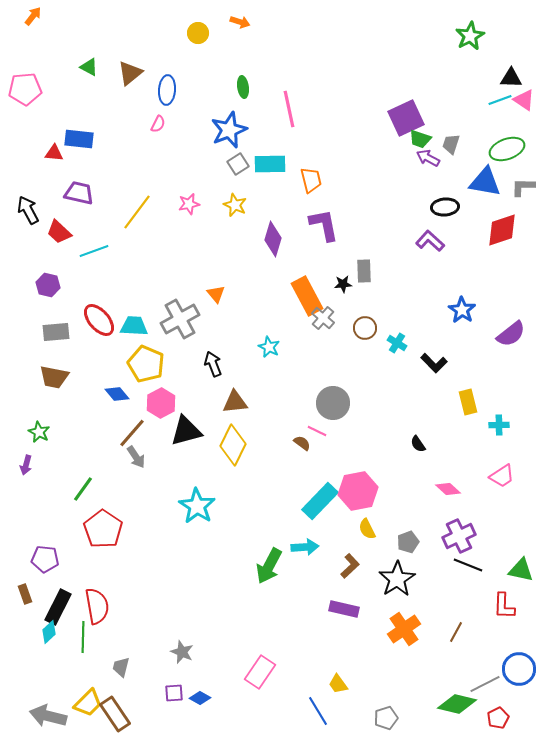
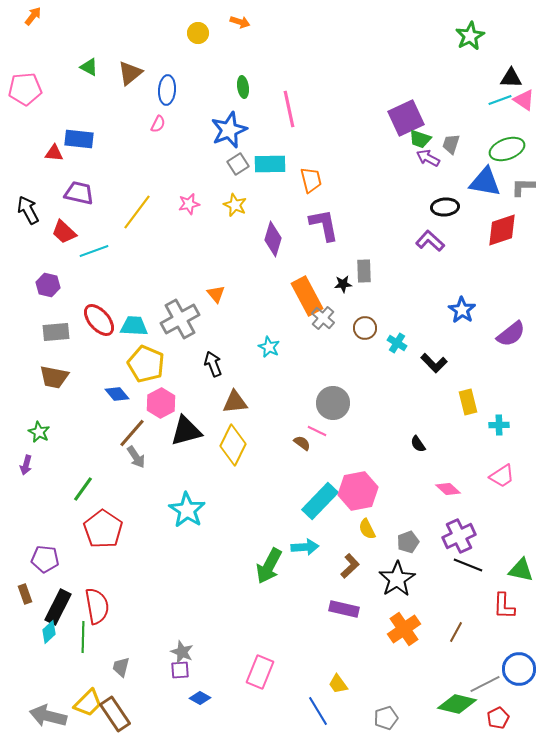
red trapezoid at (59, 232): moved 5 px right
cyan star at (197, 506): moved 10 px left, 4 px down
pink rectangle at (260, 672): rotated 12 degrees counterclockwise
purple square at (174, 693): moved 6 px right, 23 px up
